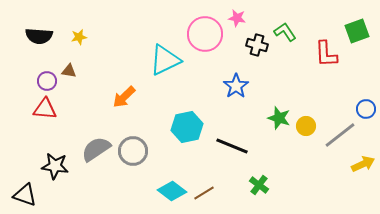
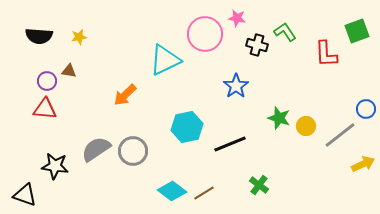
orange arrow: moved 1 px right, 2 px up
black line: moved 2 px left, 2 px up; rotated 44 degrees counterclockwise
